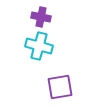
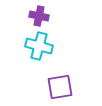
purple cross: moved 2 px left, 1 px up
